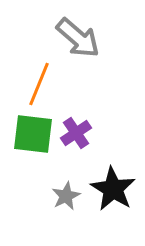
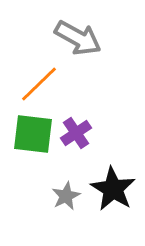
gray arrow: rotated 12 degrees counterclockwise
orange line: rotated 24 degrees clockwise
